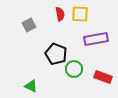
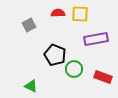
red semicircle: moved 2 px left, 1 px up; rotated 80 degrees counterclockwise
black pentagon: moved 1 px left, 1 px down
